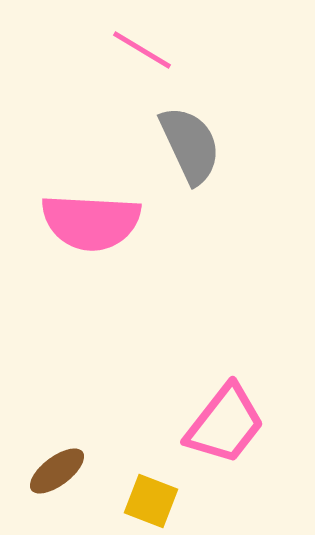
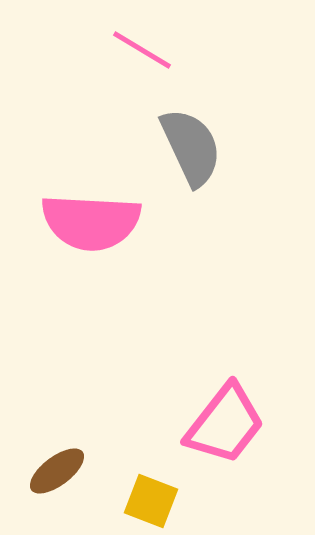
gray semicircle: moved 1 px right, 2 px down
